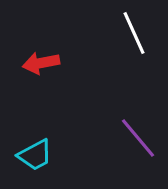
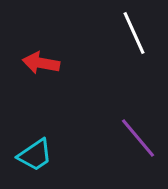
red arrow: rotated 21 degrees clockwise
cyan trapezoid: rotated 6 degrees counterclockwise
